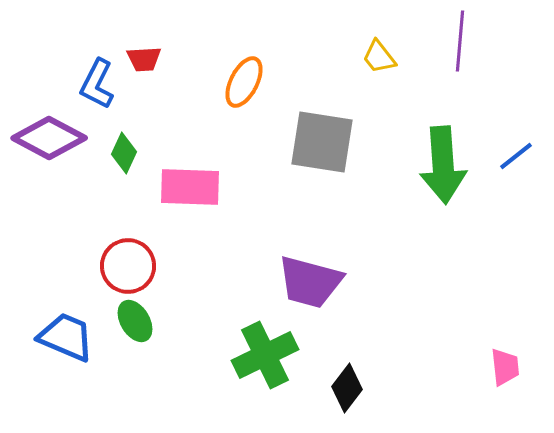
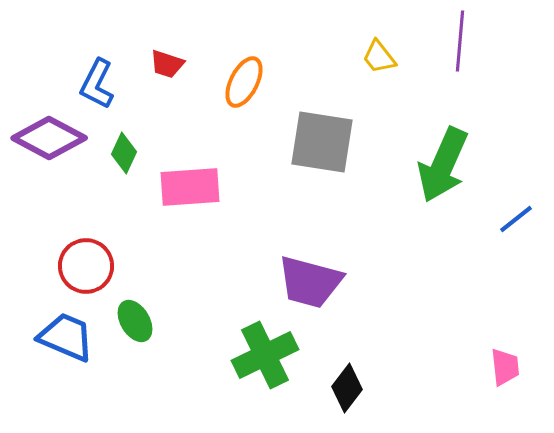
red trapezoid: moved 23 px right, 5 px down; rotated 21 degrees clockwise
blue line: moved 63 px down
green arrow: rotated 28 degrees clockwise
pink rectangle: rotated 6 degrees counterclockwise
red circle: moved 42 px left
